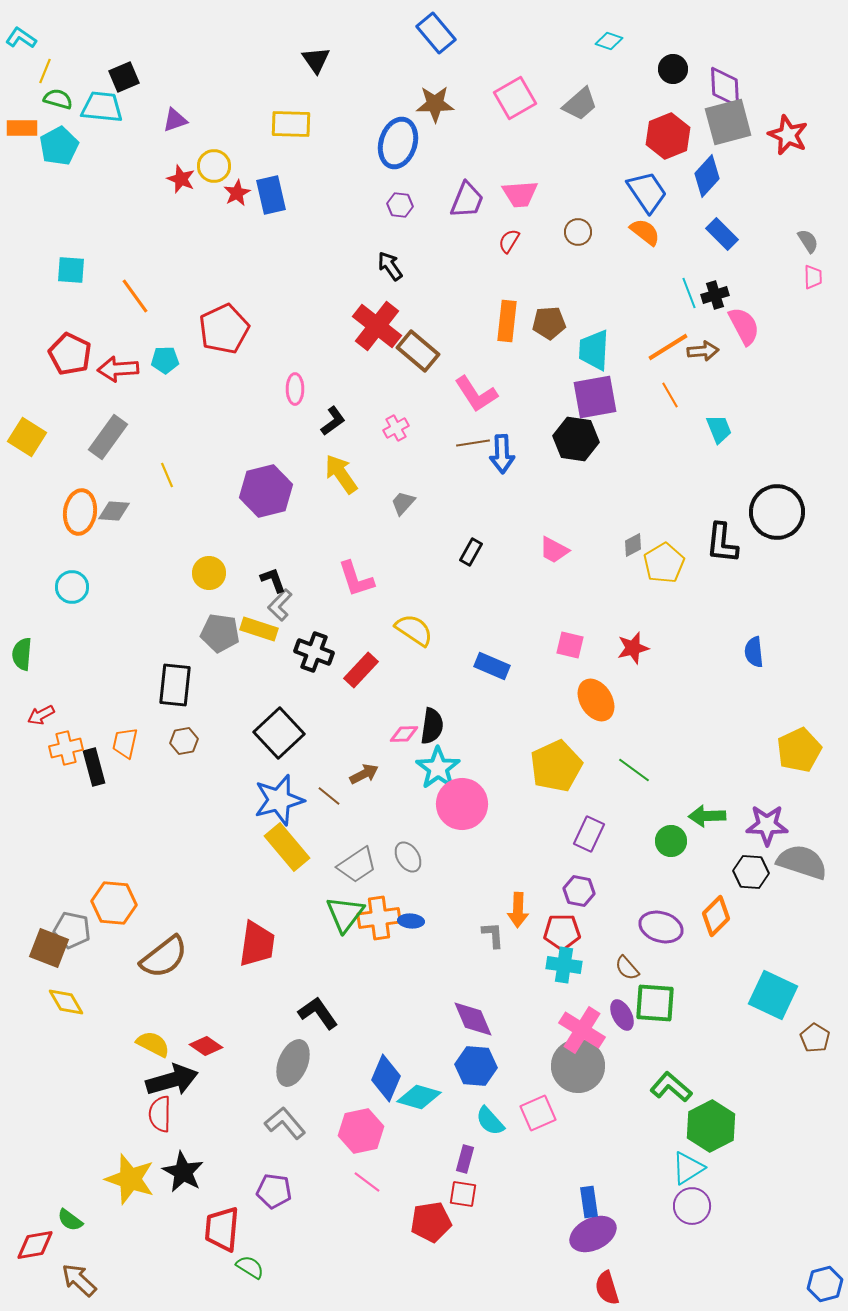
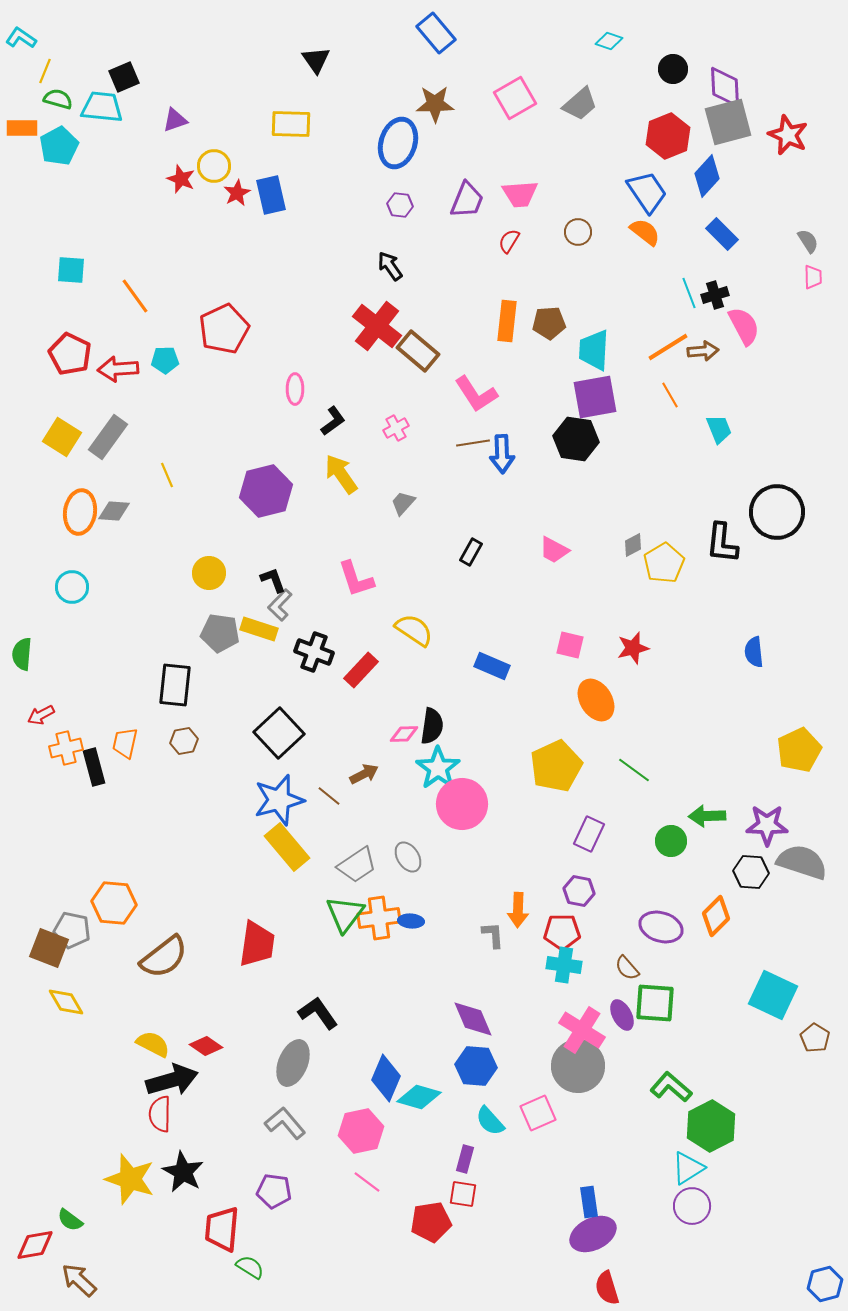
yellow square at (27, 437): moved 35 px right
